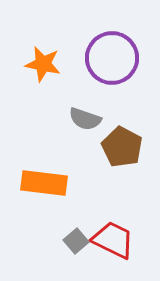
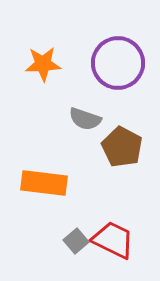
purple circle: moved 6 px right, 5 px down
orange star: rotated 15 degrees counterclockwise
